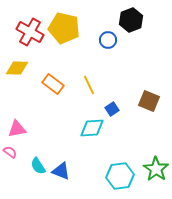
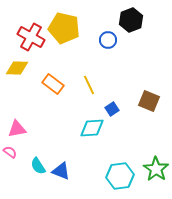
red cross: moved 1 px right, 5 px down
